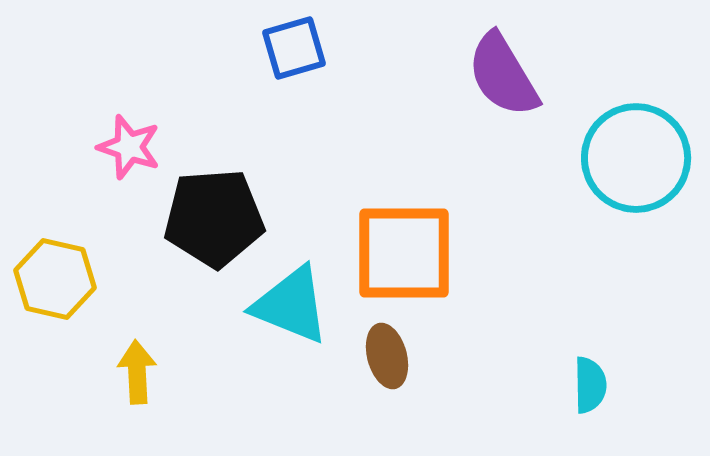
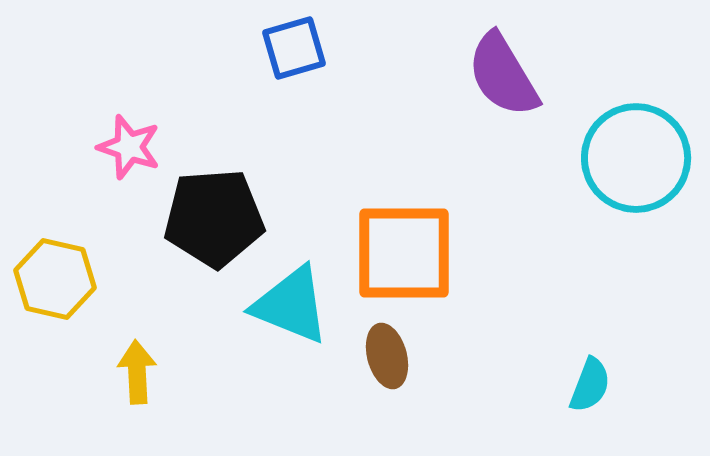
cyan semicircle: rotated 22 degrees clockwise
